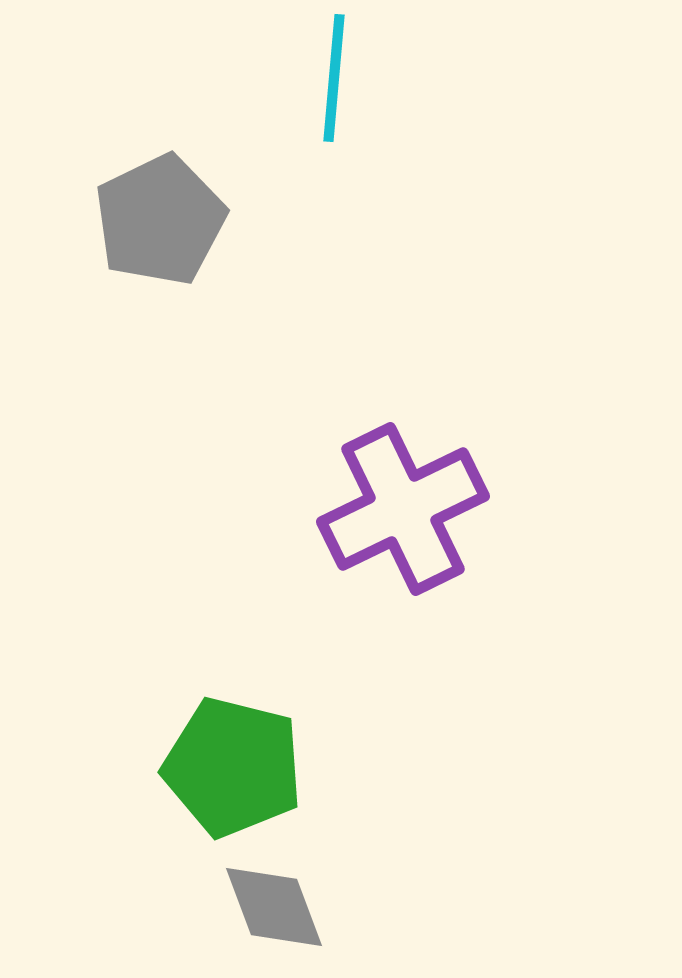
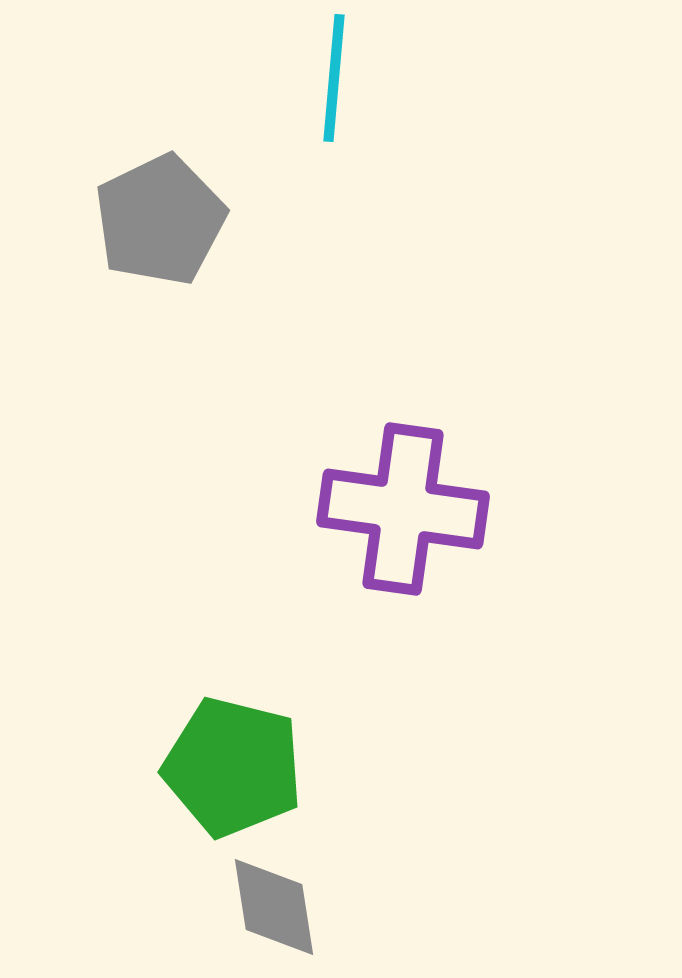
purple cross: rotated 34 degrees clockwise
gray diamond: rotated 12 degrees clockwise
